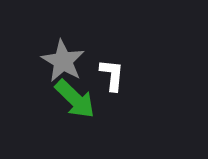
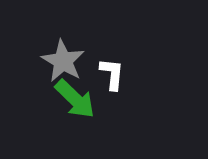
white L-shape: moved 1 px up
